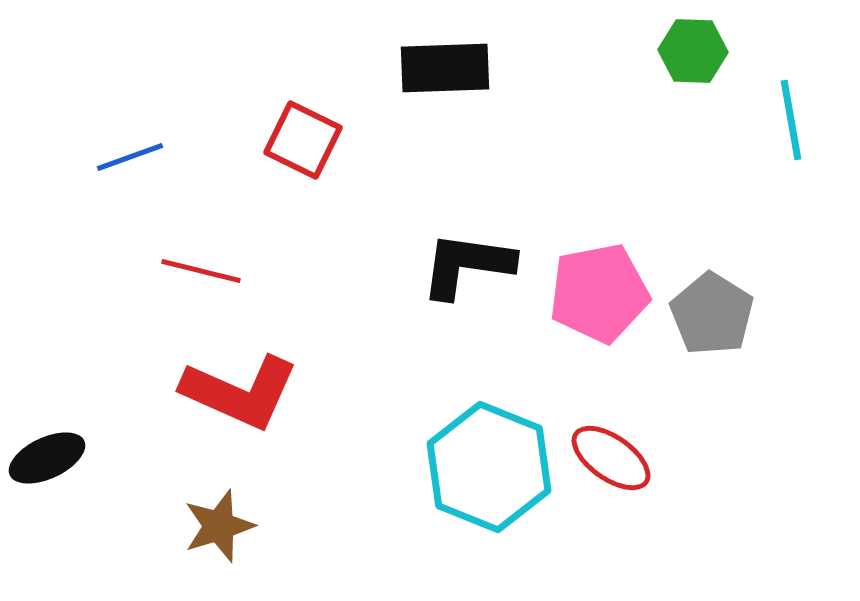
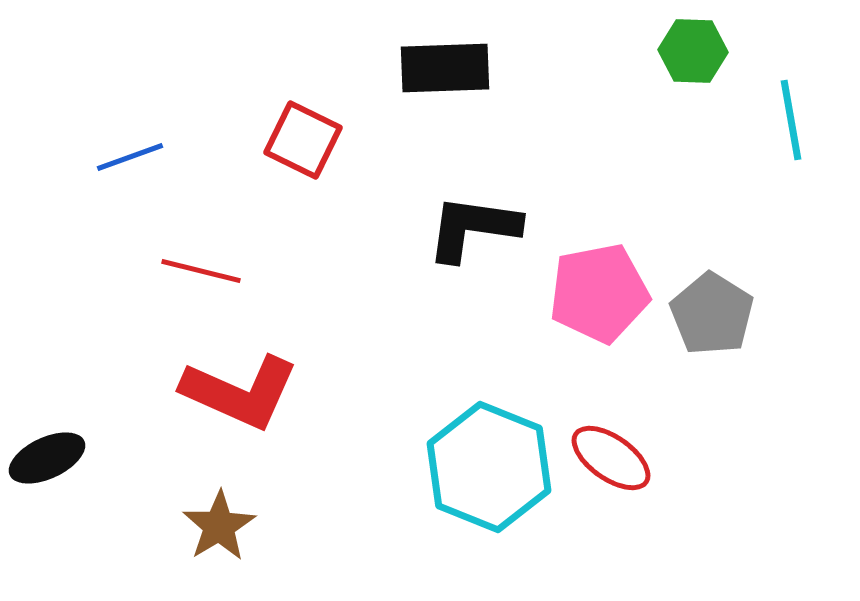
black L-shape: moved 6 px right, 37 px up
brown star: rotated 14 degrees counterclockwise
